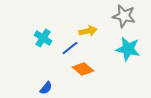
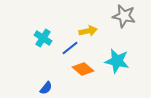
cyan star: moved 11 px left, 12 px down
